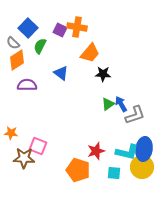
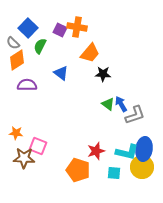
green triangle: rotated 48 degrees counterclockwise
orange star: moved 5 px right
